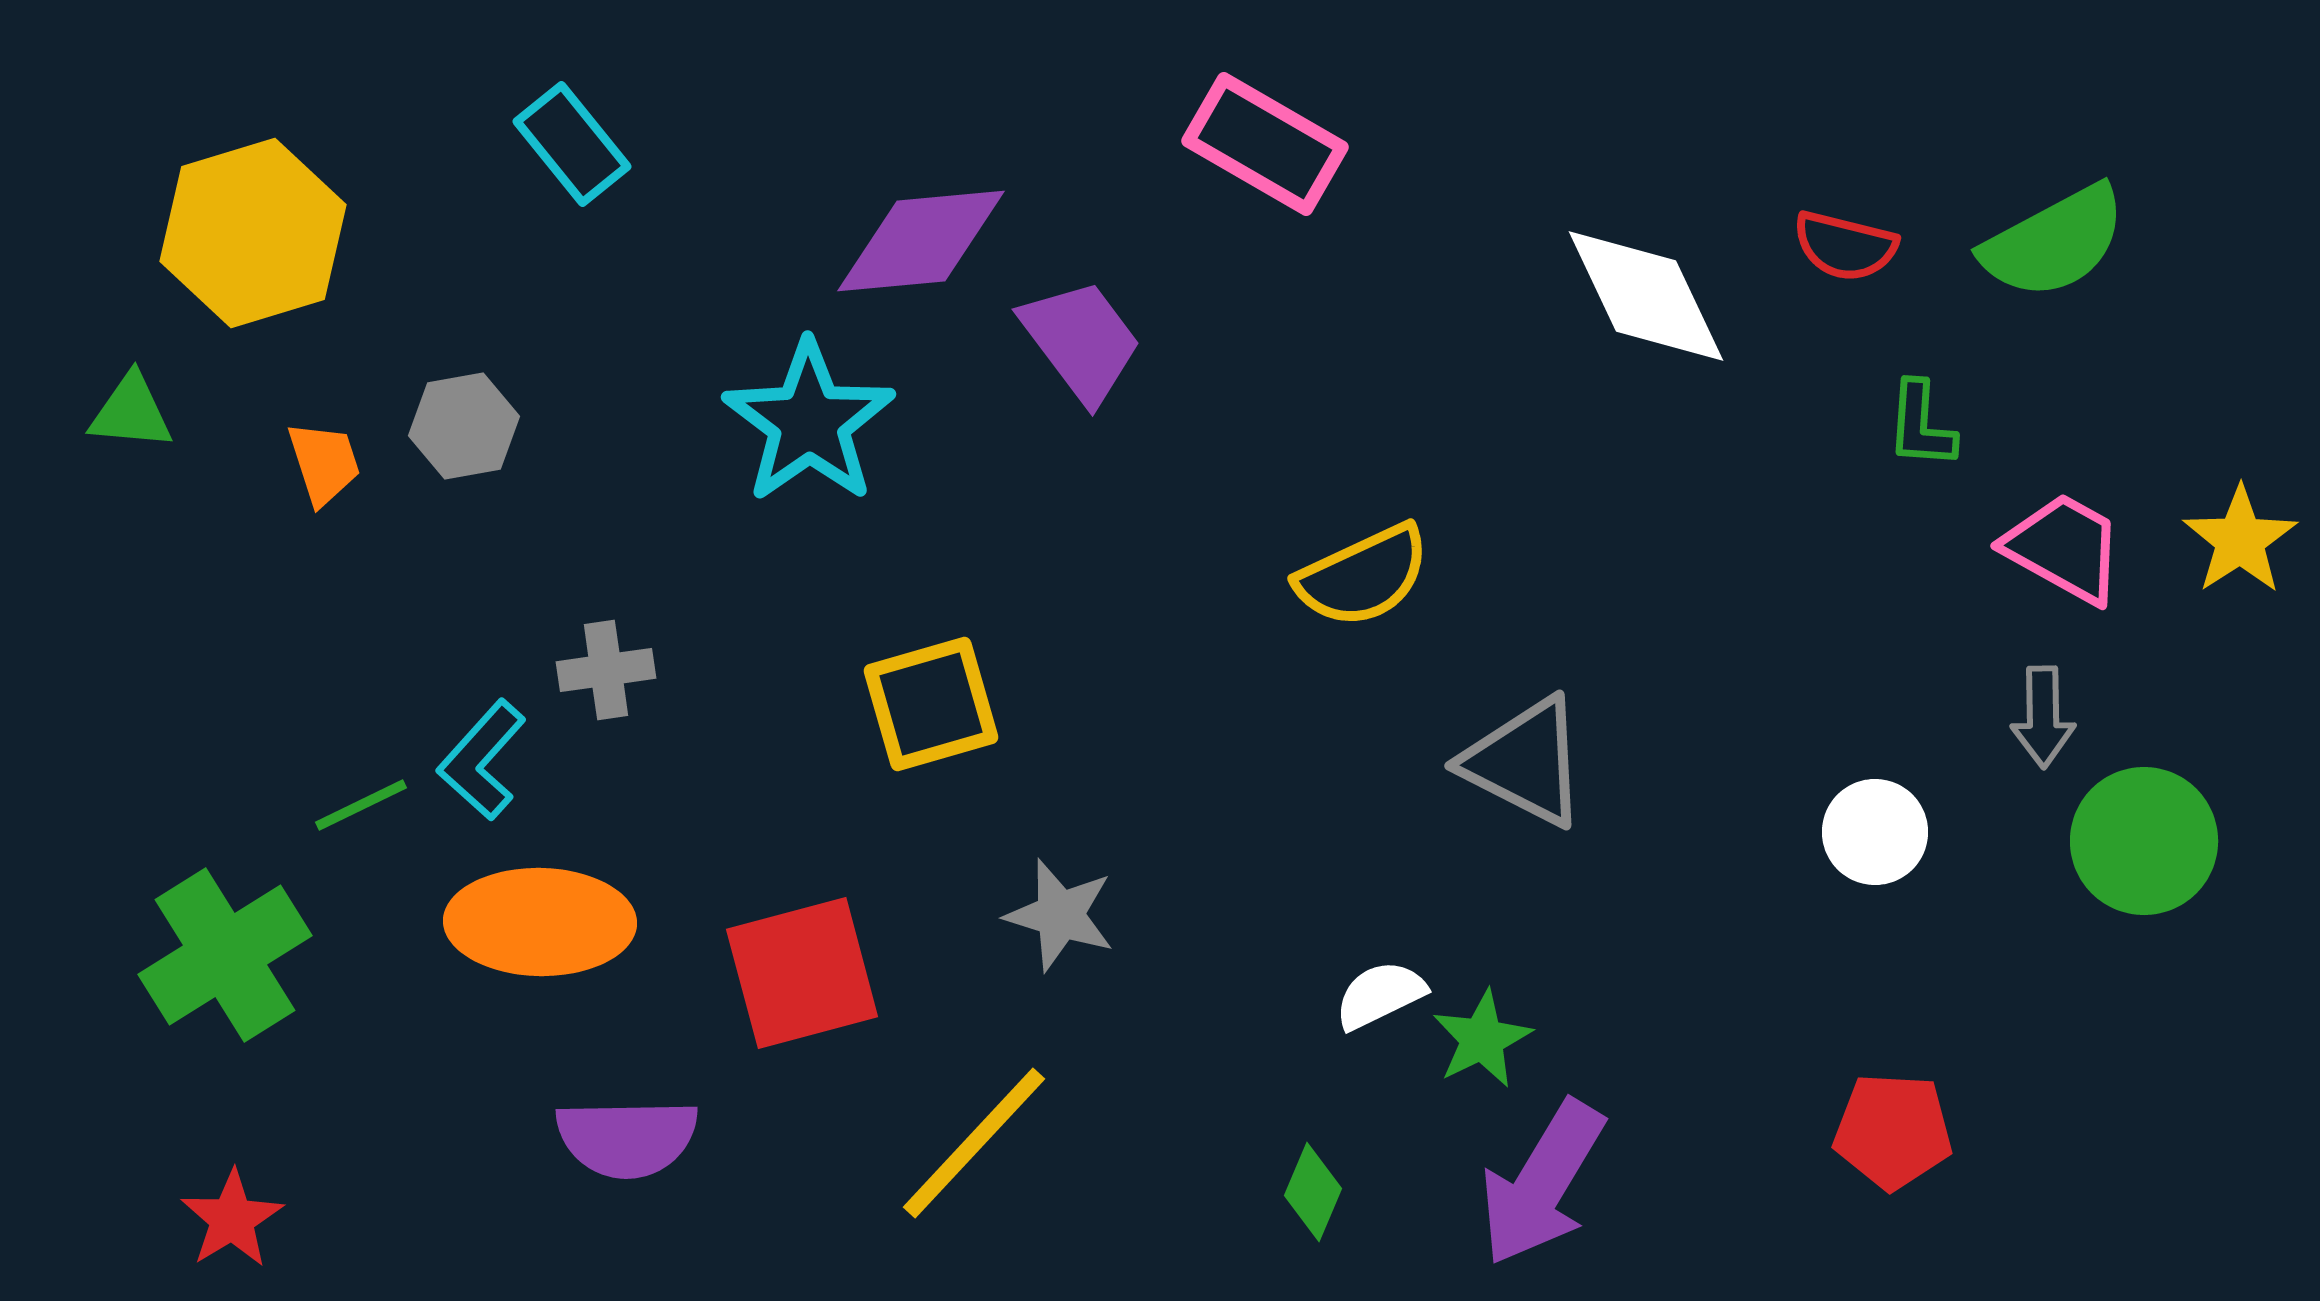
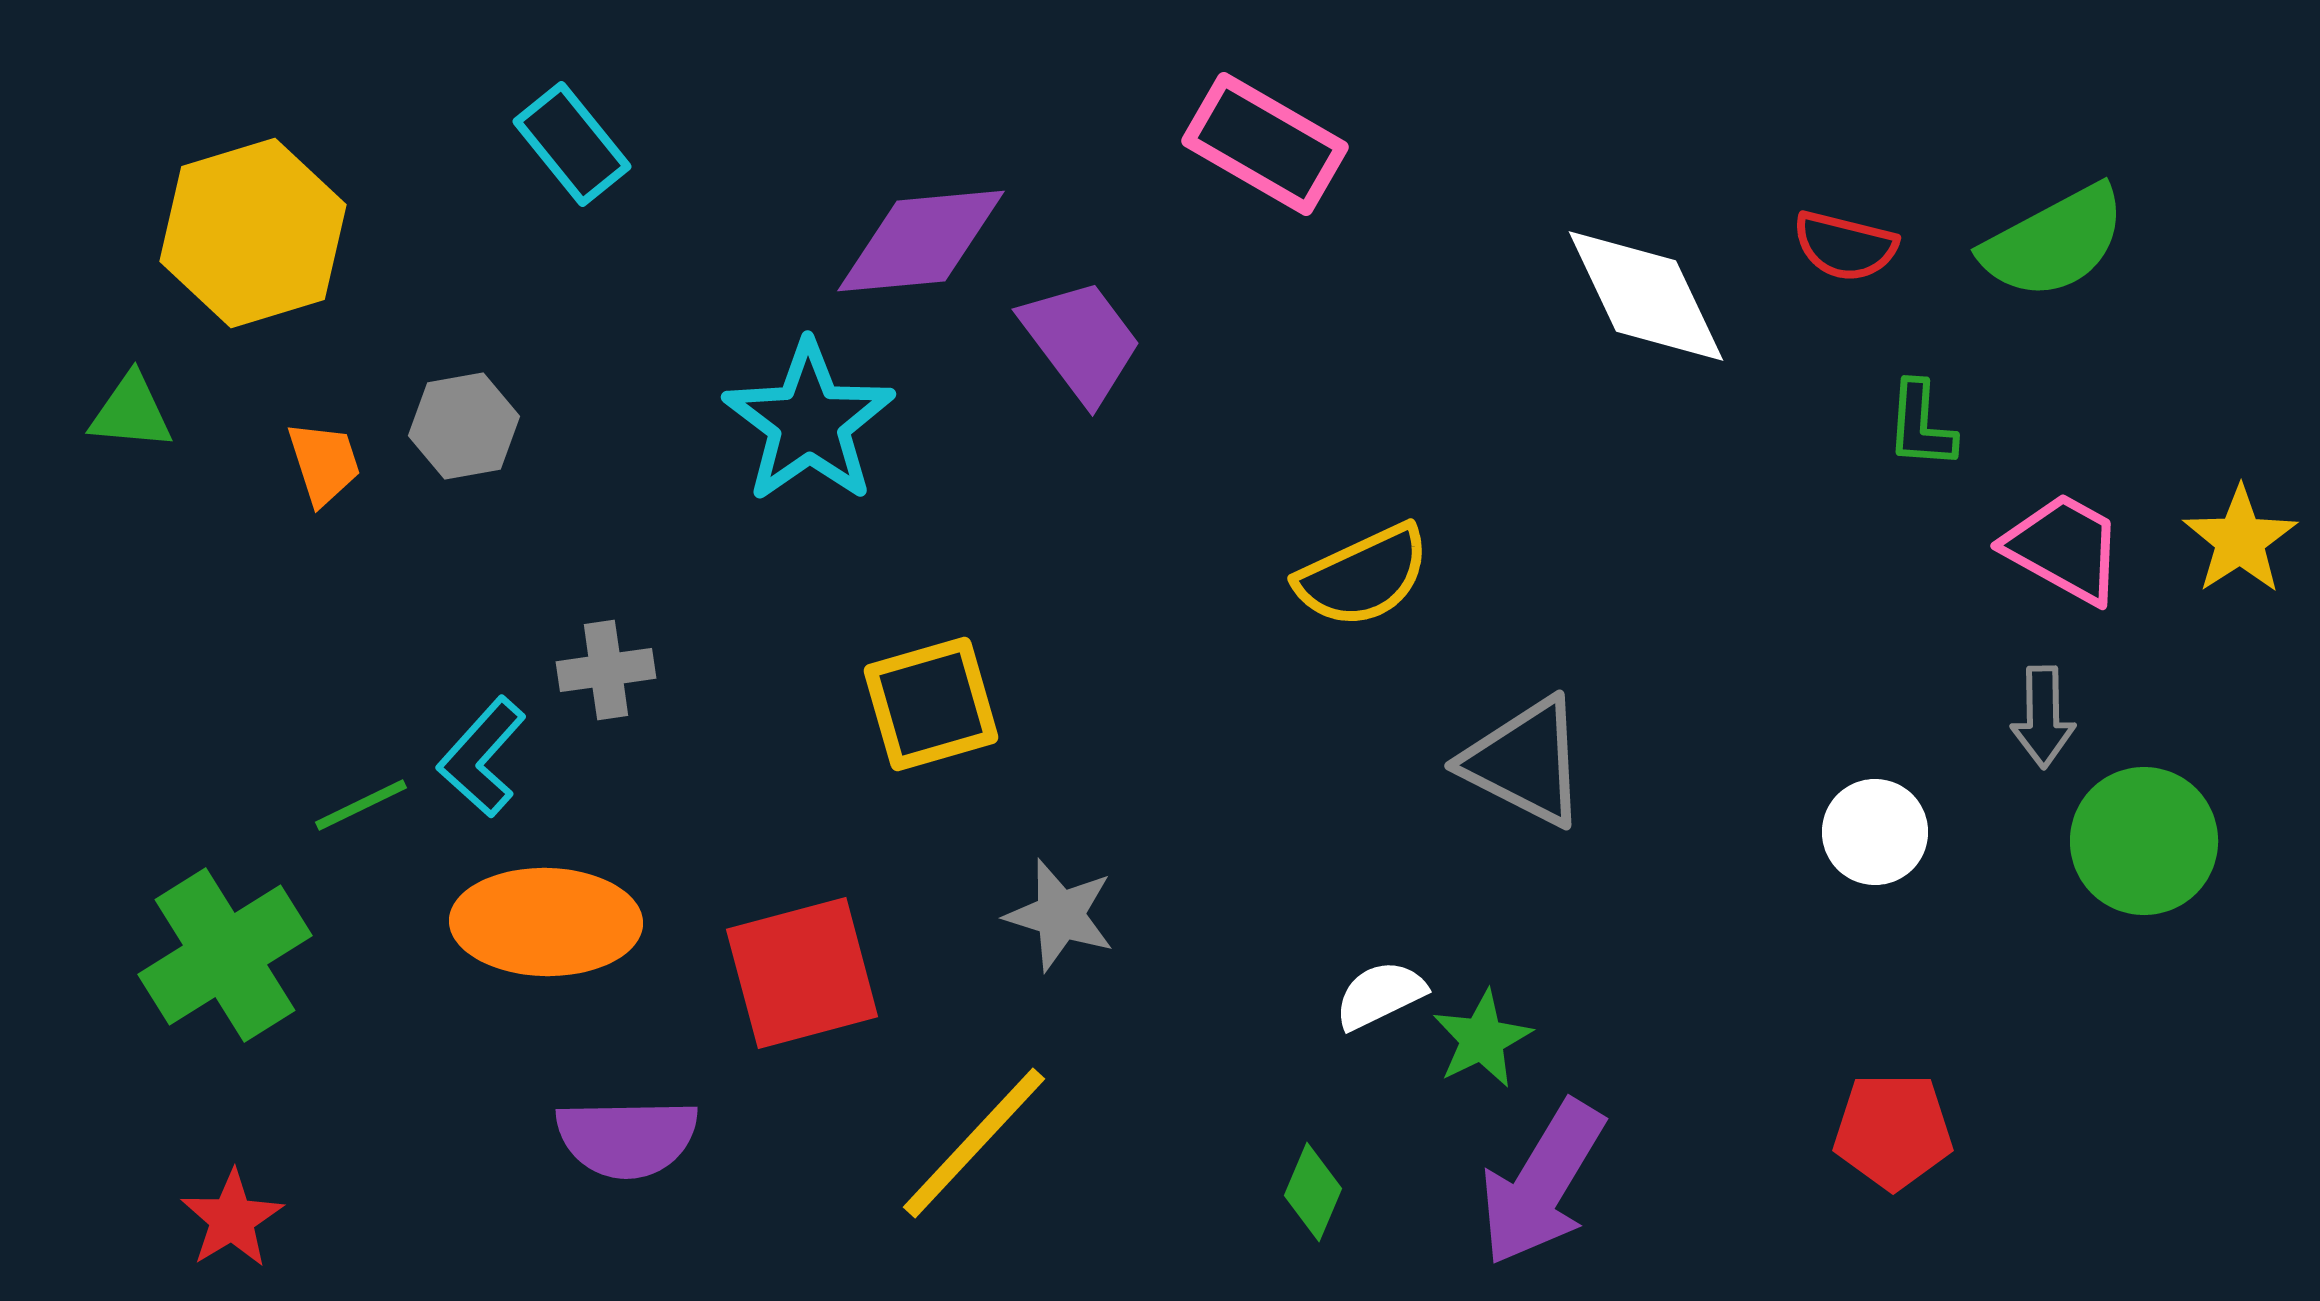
cyan L-shape: moved 3 px up
orange ellipse: moved 6 px right
red pentagon: rotated 3 degrees counterclockwise
